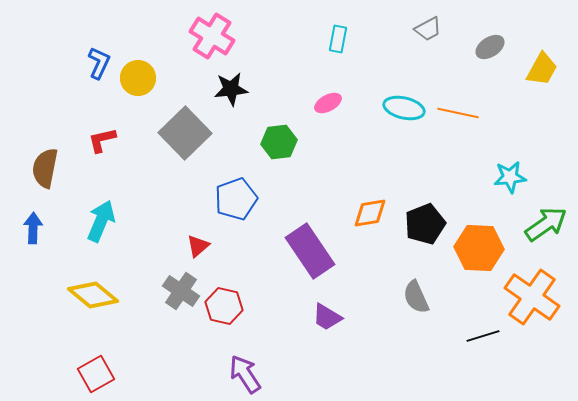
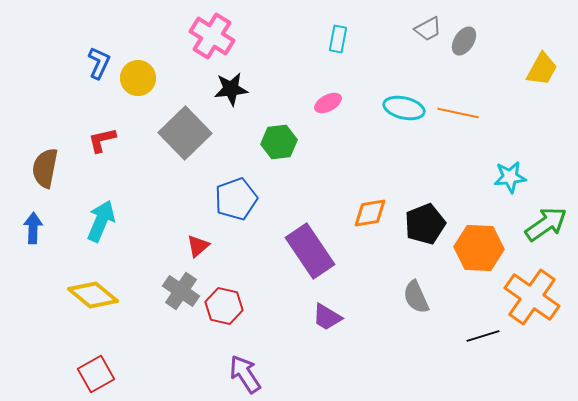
gray ellipse: moved 26 px left, 6 px up; rotated 24 degrees counterclockwise
